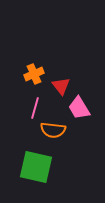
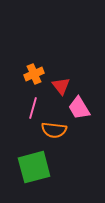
pink line: moved 2 px left
orange semicircle: moved 1 px right
green square: moved 2 px left; rotated 28 degrees counterclockwise
